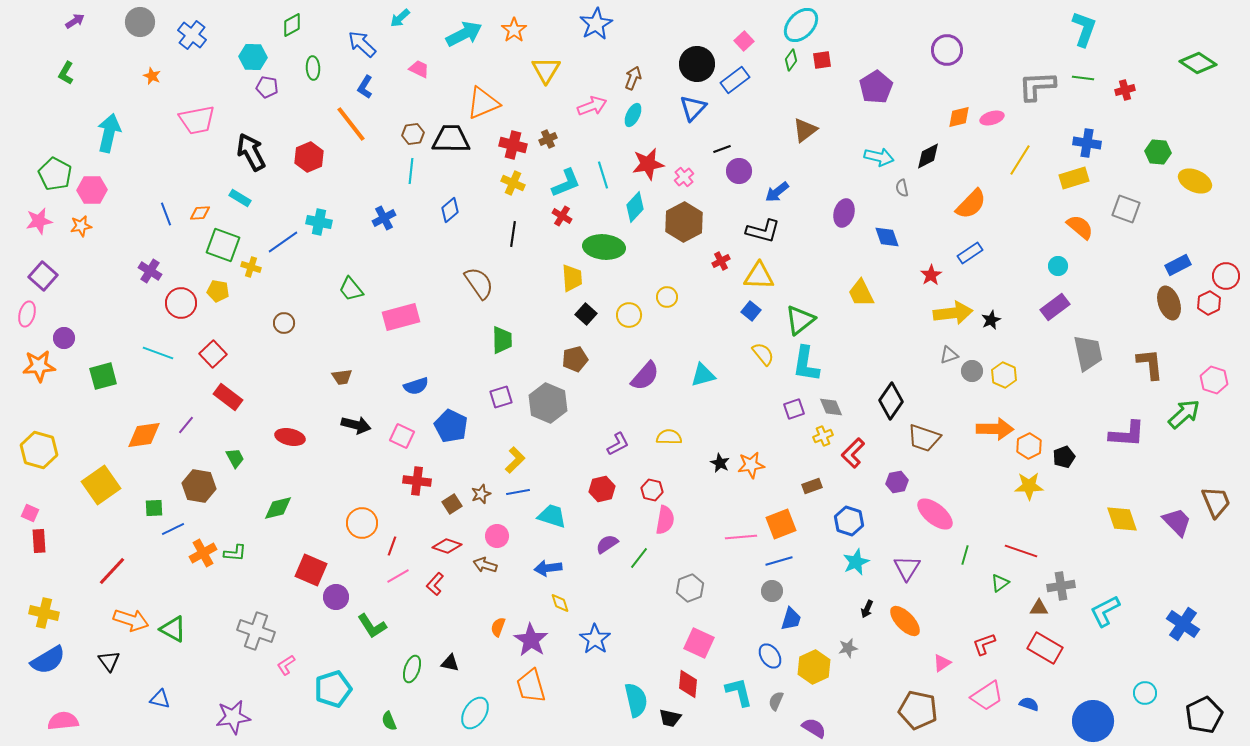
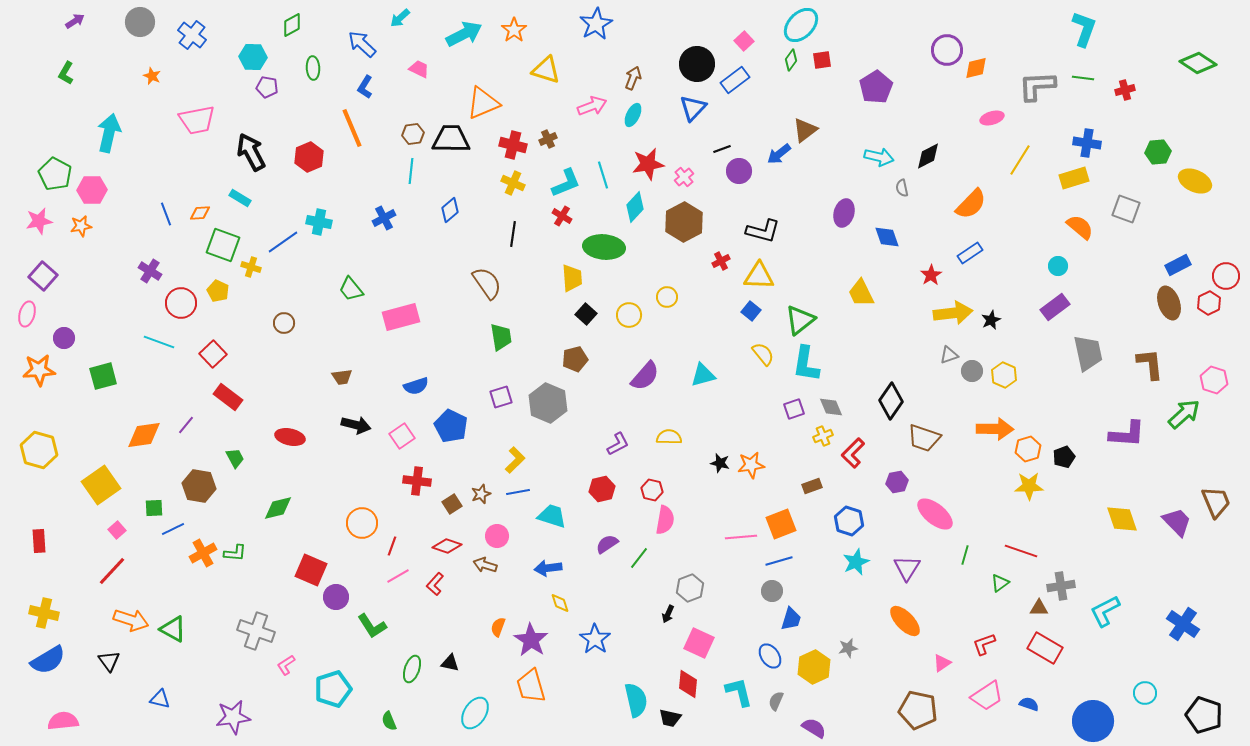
yellow triangle at (546, 70): rotated 44 degrees counterclockwise
orange diamond at (959, 117): moved 17 px right, 49 px up
orange line at (351, 124): moved 1 px right, 4 px down; rotated 15 degrees clockwise
green hexagon at (1158, 152): rotated 10 degrees counterclockwise
blue arrow at (777, 192): moved 2 px right, 38 px up
brown semicircle at (479, 283): moved 8 px right
yellow pentagon at (218, 291): rotated 15 degrees clockwise
green trapezoid at (502, 340): moved 1 px left, 3 px up; rotated 8 degrees counterclockwise
cyan line at (158, 353): moved 1 px right, 11 px up
orange star at (39, 366): moved 4 px down
pink square at (402, 436): rotated 30 degrees clockwise
orange hexagon at (1029, 446): moved 1 px left, 3 px down; rotated 10 degrees clockwise
black star at (720, 463): rotated 12 degrees counterclockwise
pink square at (30, 513): moved 87 px right, 17 px down; rotated 24 degrees clockwise
black arrow at (867, 609): moved 199 px left, 5 px down
black pentagon at (1204, 715): rotated 27 degrees counterclockwise
